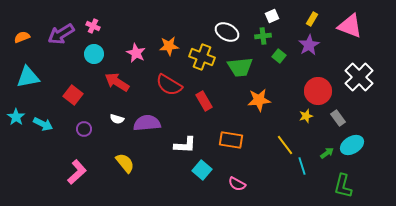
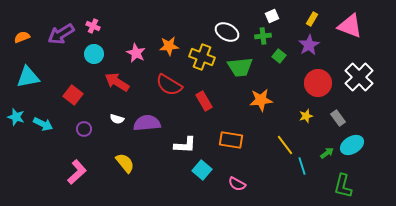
red circle at (318, 91): moved 8 px up
orange star at (259, 100): moved 2 px right
cyan star at (16, 117): rotated 18 degrees counterclockwise
